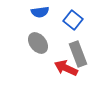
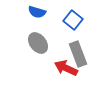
blue semicircle: moved 3 px left; rotated 24 degrees clockwise
